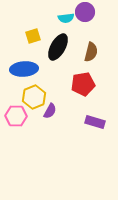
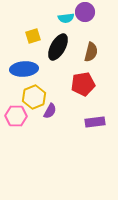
purple rectangle: rotated 24 degrees counterclockwise
